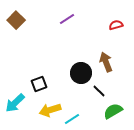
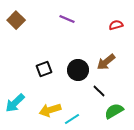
purple line: rotated 56 degrees clockwise
brown arrow: rotated 108 degrees counterclockwise
black circle: moved 3 px left, 3 px up
black square: moved 5 px right, 15 px up
green semicircle: moved 1 px right
